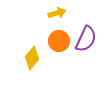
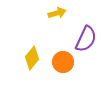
orange circle: moved 4 px right, 21 px down
